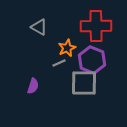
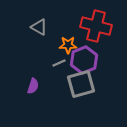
red cross: rotated 16 degrees clockwise
orange star: moved 1 px right, 3 px up; rotated 24 degrees clockwise
purple hexagon: moved 8 px left; rotated 16 degrees clockwise
gray square: moved 3 px left, 1 px down; rotated 16 degrees counterclockwise
